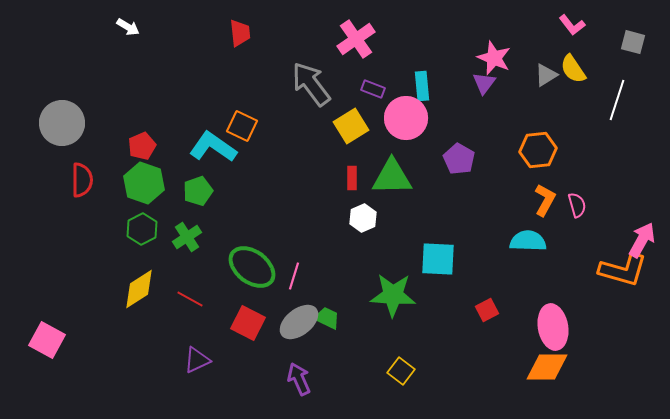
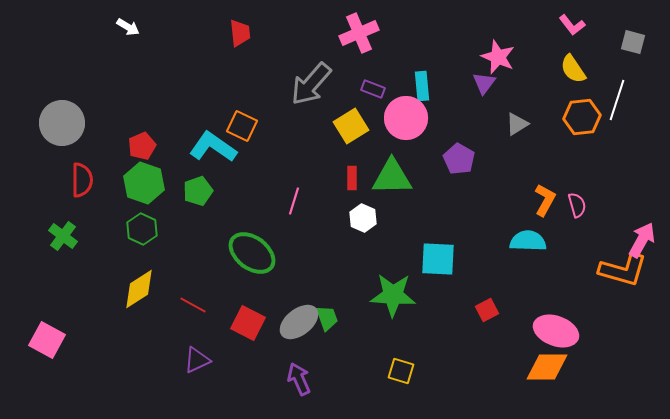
pink cross at (356, 39): moved 3 px right, 6 px up; rotated 12 degrees clockwise
pink star at (494, 58): moved 4 px right, 1 px up
gray triangle at (546, 75): moved 29 px left, 49 px down
gray arrow at (311, 84): rotated 102 degrees counterclockwise
orange hexagon at (538, 150): moved 44 px right, 33 px up
white hexagon at (363, 218): rotated 12 degrees counterclockwise
green hexagon at (142, 229): rotated 8 degrees counterclockwise
green cross at (187, 237): moved 124 px left, 1 px up; rotated 20 degrees counterclockwise
green ellipse at (252, 267): moved 14 px up
pink line at (294, 276): moved 75 px up
red line at (190, 299): moved 3 px right, 6 px down
green trapezoid at (327, 318): rotated 44 degrees clockwise
pink ellipse at (553, 327): moved 3 px right, 4 px down; rotated 60 degrees counterclockwise
yellow square at (401, 371): rotated 20 degrees counterclockwise
